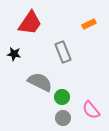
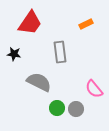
orange rectangle: moved 3 px left
gray rectangle: moved 3 px left; rotated 15 degrees clockwise
gray semicircle: moved 1 px left
green circle: moved 5 px left, 11 px down
pink semicircle: moved 3 px right, 21 px up
gray circle: moved 13 px right, 9 px up
